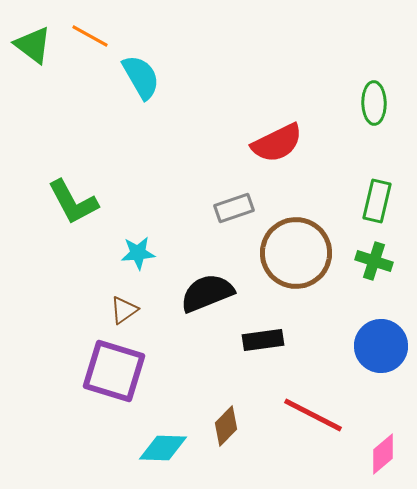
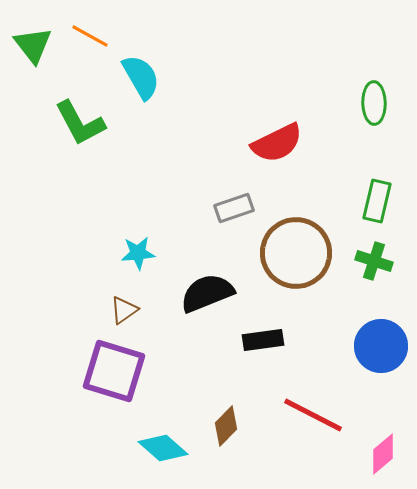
green triangle: rotated 15 degrees clockwise
green L-shape: moved 7 px right, 79 px up
cyan diamond: rotated 39 degrees clockwise
